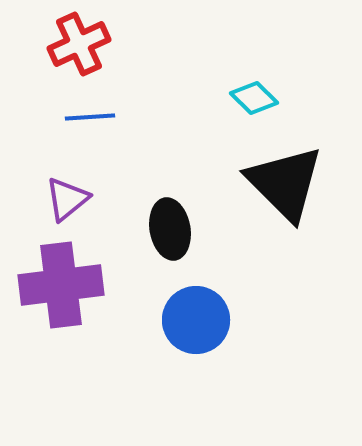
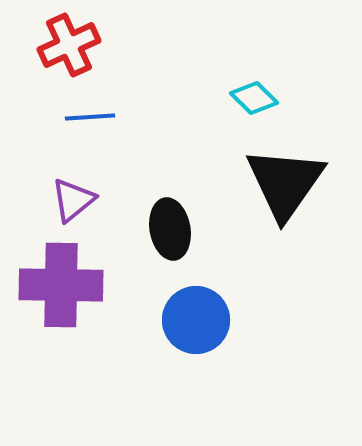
red cross: moved 10 px left, 1 px down
black triangle: rotated 20 degrees clockwise
purple triangle: moved 6 px right, 1 px down
purple cross: rotated 8 degrees clockwise
